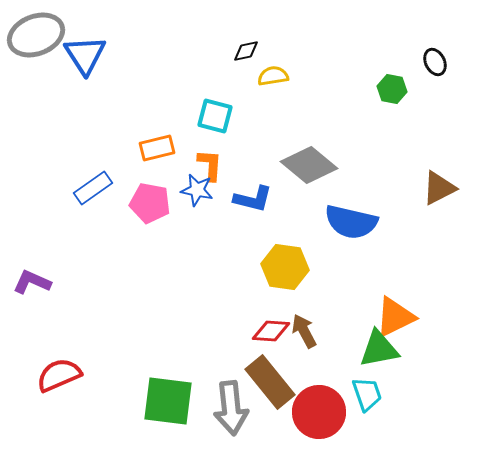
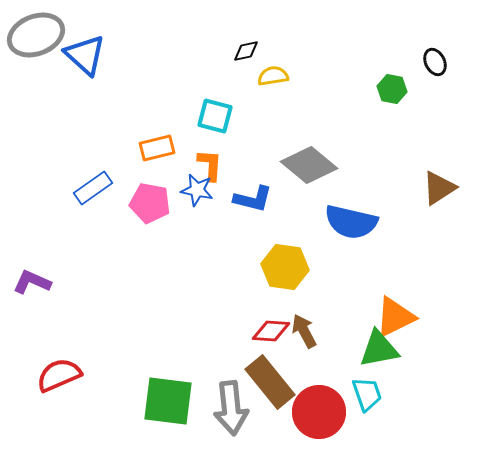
blue triangle: rotated 15 degrees counterclockwise
brown triangle: rotated 6 degrees counterclockwise
